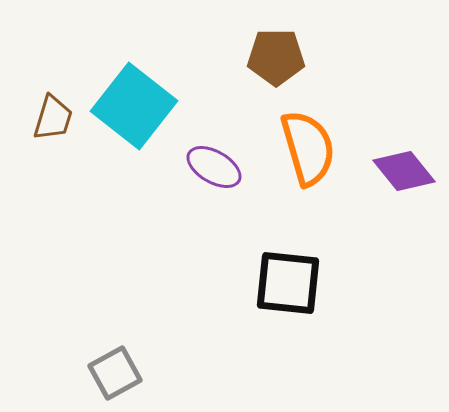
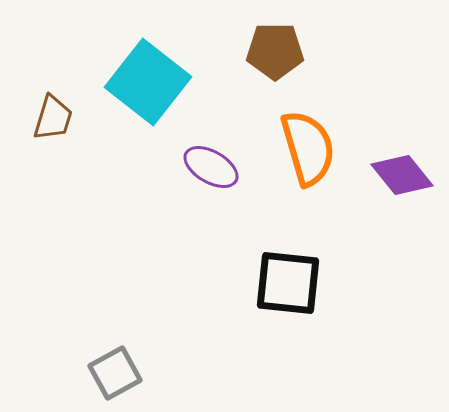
brown pentagon: moved 1 px left, 6 px up
cyan square: moved 14 px right, 24 px up
purple ellipse: moved 3 px left
purple diamond: moved 2 px left, 4 px down
